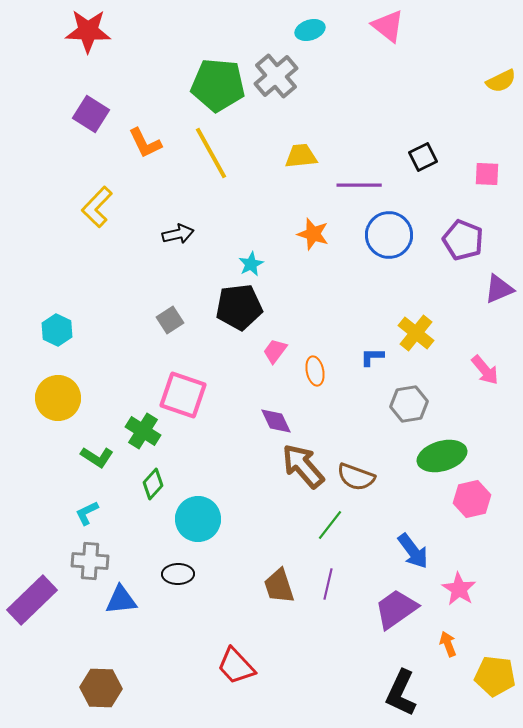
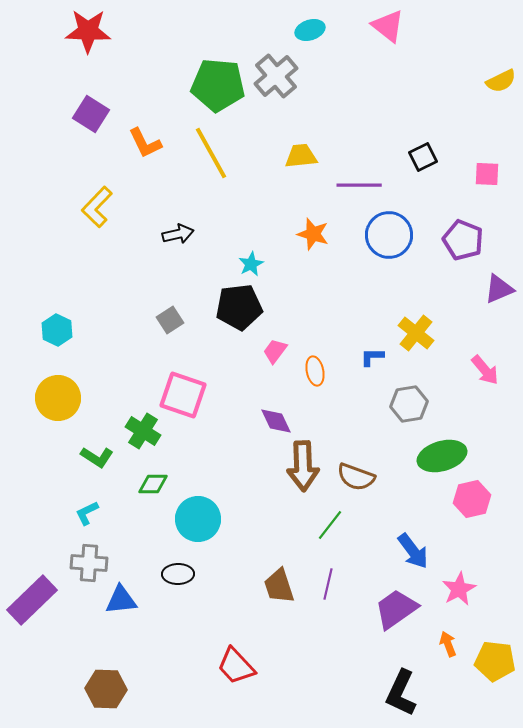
brown arrow at (303, 466): rotated 141 degrees counterclockwise
green diamond at (153, 484): rotated 48 degrees clockwise
gray cross at (90, 561): moved 1 px left, 2 px down
pink star at (459, 589): rotated 12 degrees clockwise
yellow pentagon at (495, 676): moved 15 px up
brown hexagon at (101, 688): moved 5 px right, 1 px down
